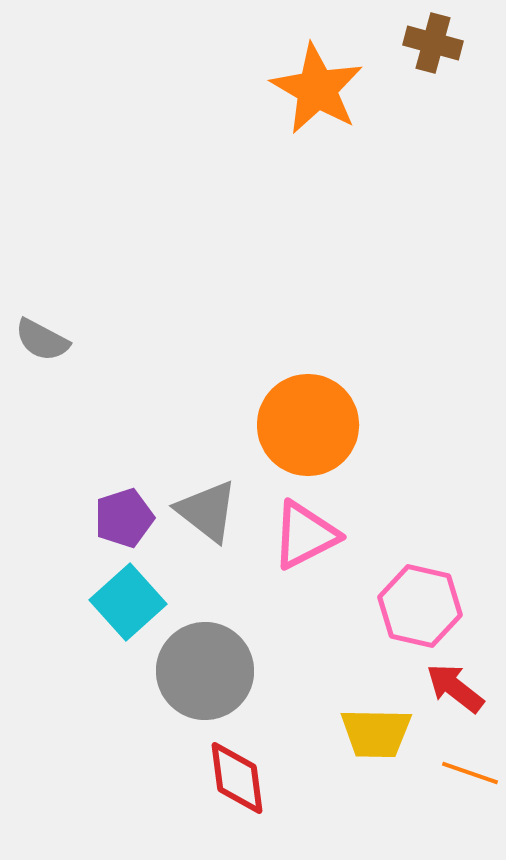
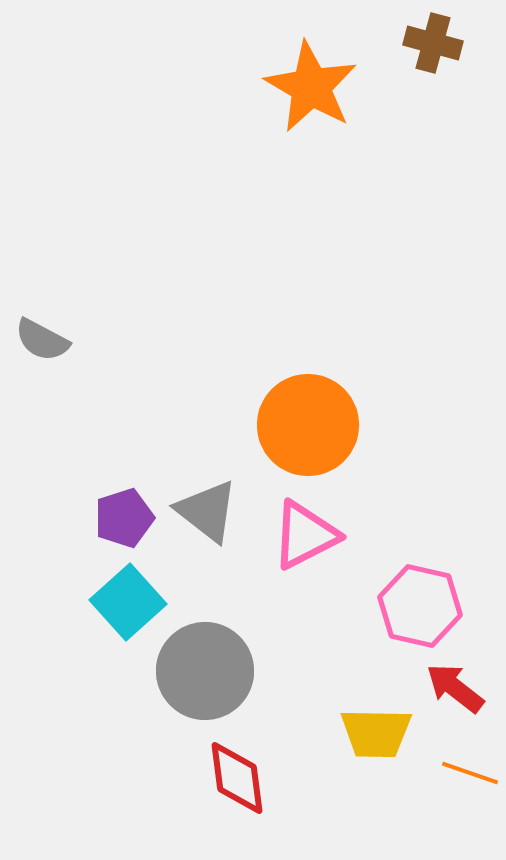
orange star: moved 6 px left, 2 px up
